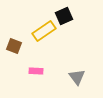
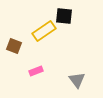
black square: rotated 30 degrees clockwise
pink rectangle: rotated 24 degrees counterclockwise
gray triangle: moved 3 px down
